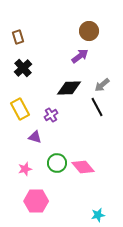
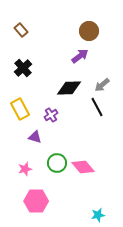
brown rectangle: moved 3 px right, 7 px up; rotated 24 degrees counterclockwise
